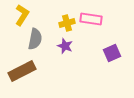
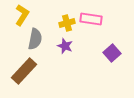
purple square: rotated 18 degrees counterclockwise
brown rectangle: moved 2 px right; rotated 20 degrees counterclockwise
